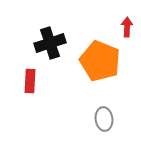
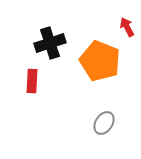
red arrow: rotated 30 degrees counterclockwise
red rectangle: moved 2 px right
gray ellipse: moved 4 px down; rotated 40 degrees clockwise
